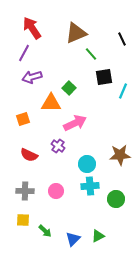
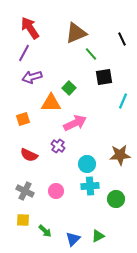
red arrow: moved 2 px left
cyan line: moved 10 px down
gray cross: rotated 24 degrees clockwise
